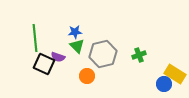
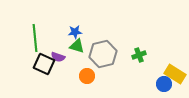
green triangle: rotated 28 degrees counterclockwise
